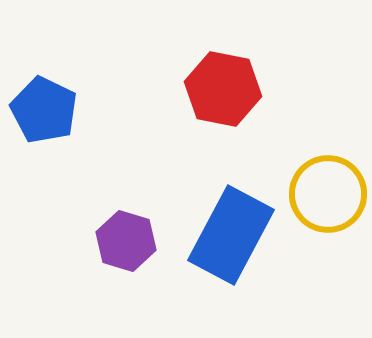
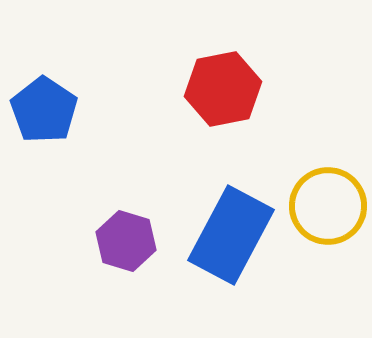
red hexagon: rotated 22 degrees counterclockwise
blue pentagon: rotated 8 degrees clockwise
yellow circle: moved 12 px down
